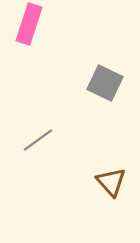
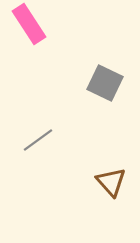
pink rectangle: rotated 51 degrees counterclockwise
